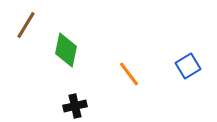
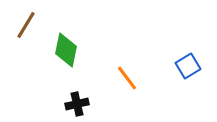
orange line: moved 2 px left, 4 px down
black cross: moved 2 px right, 2 px up
